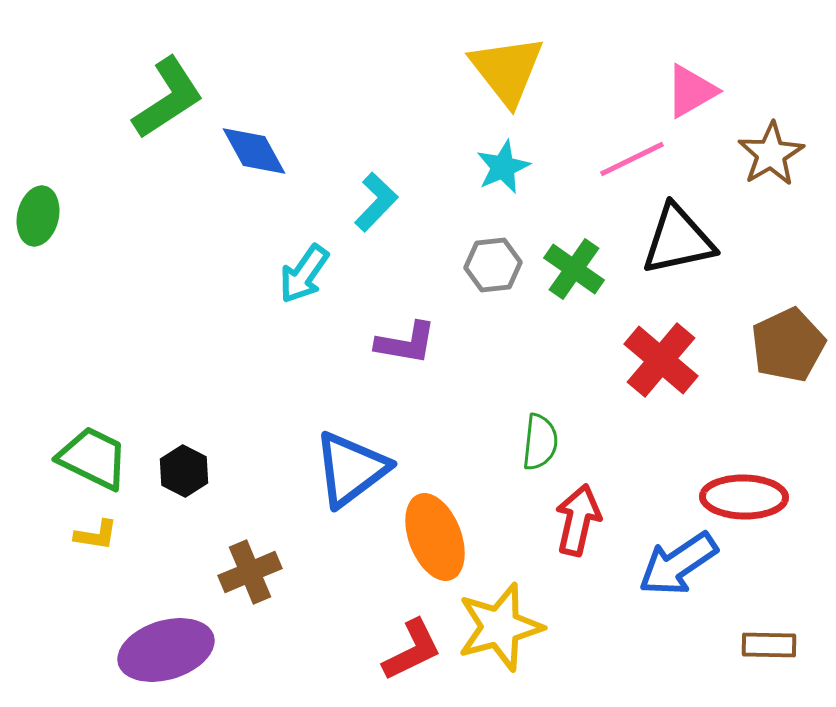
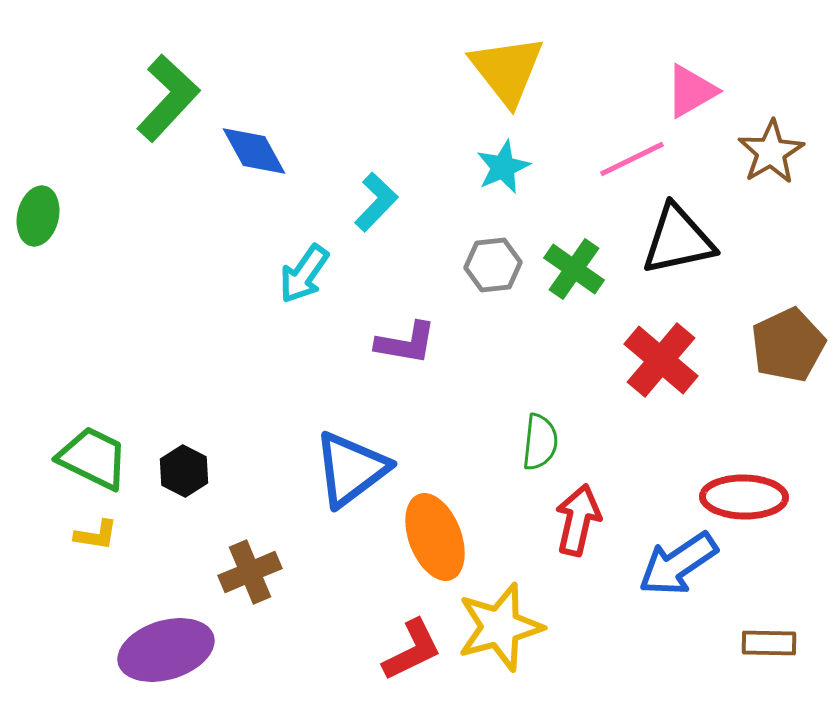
green L-shape: rotated 14 degrees counterclockwise
brown star: moved 2 px up
brown rectangle: moved 2 px up
